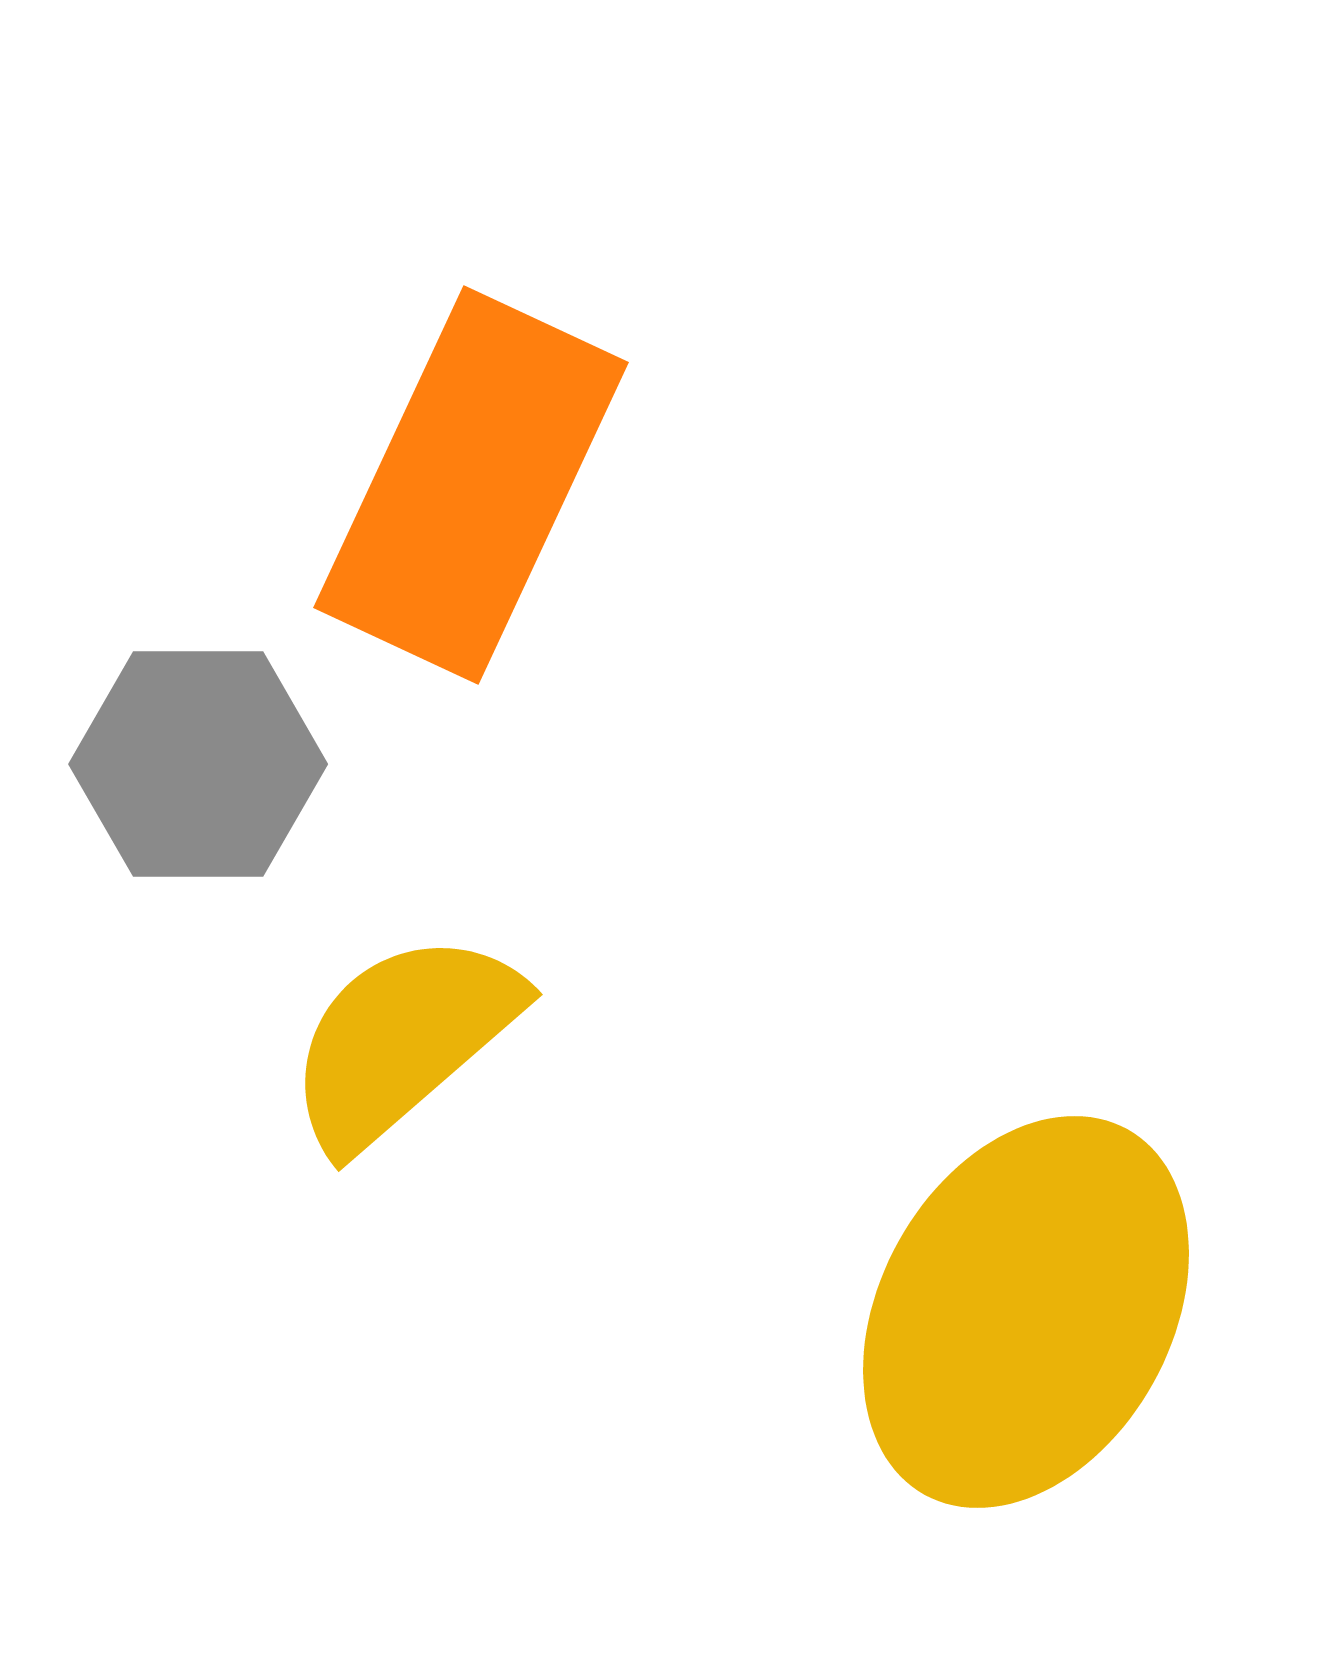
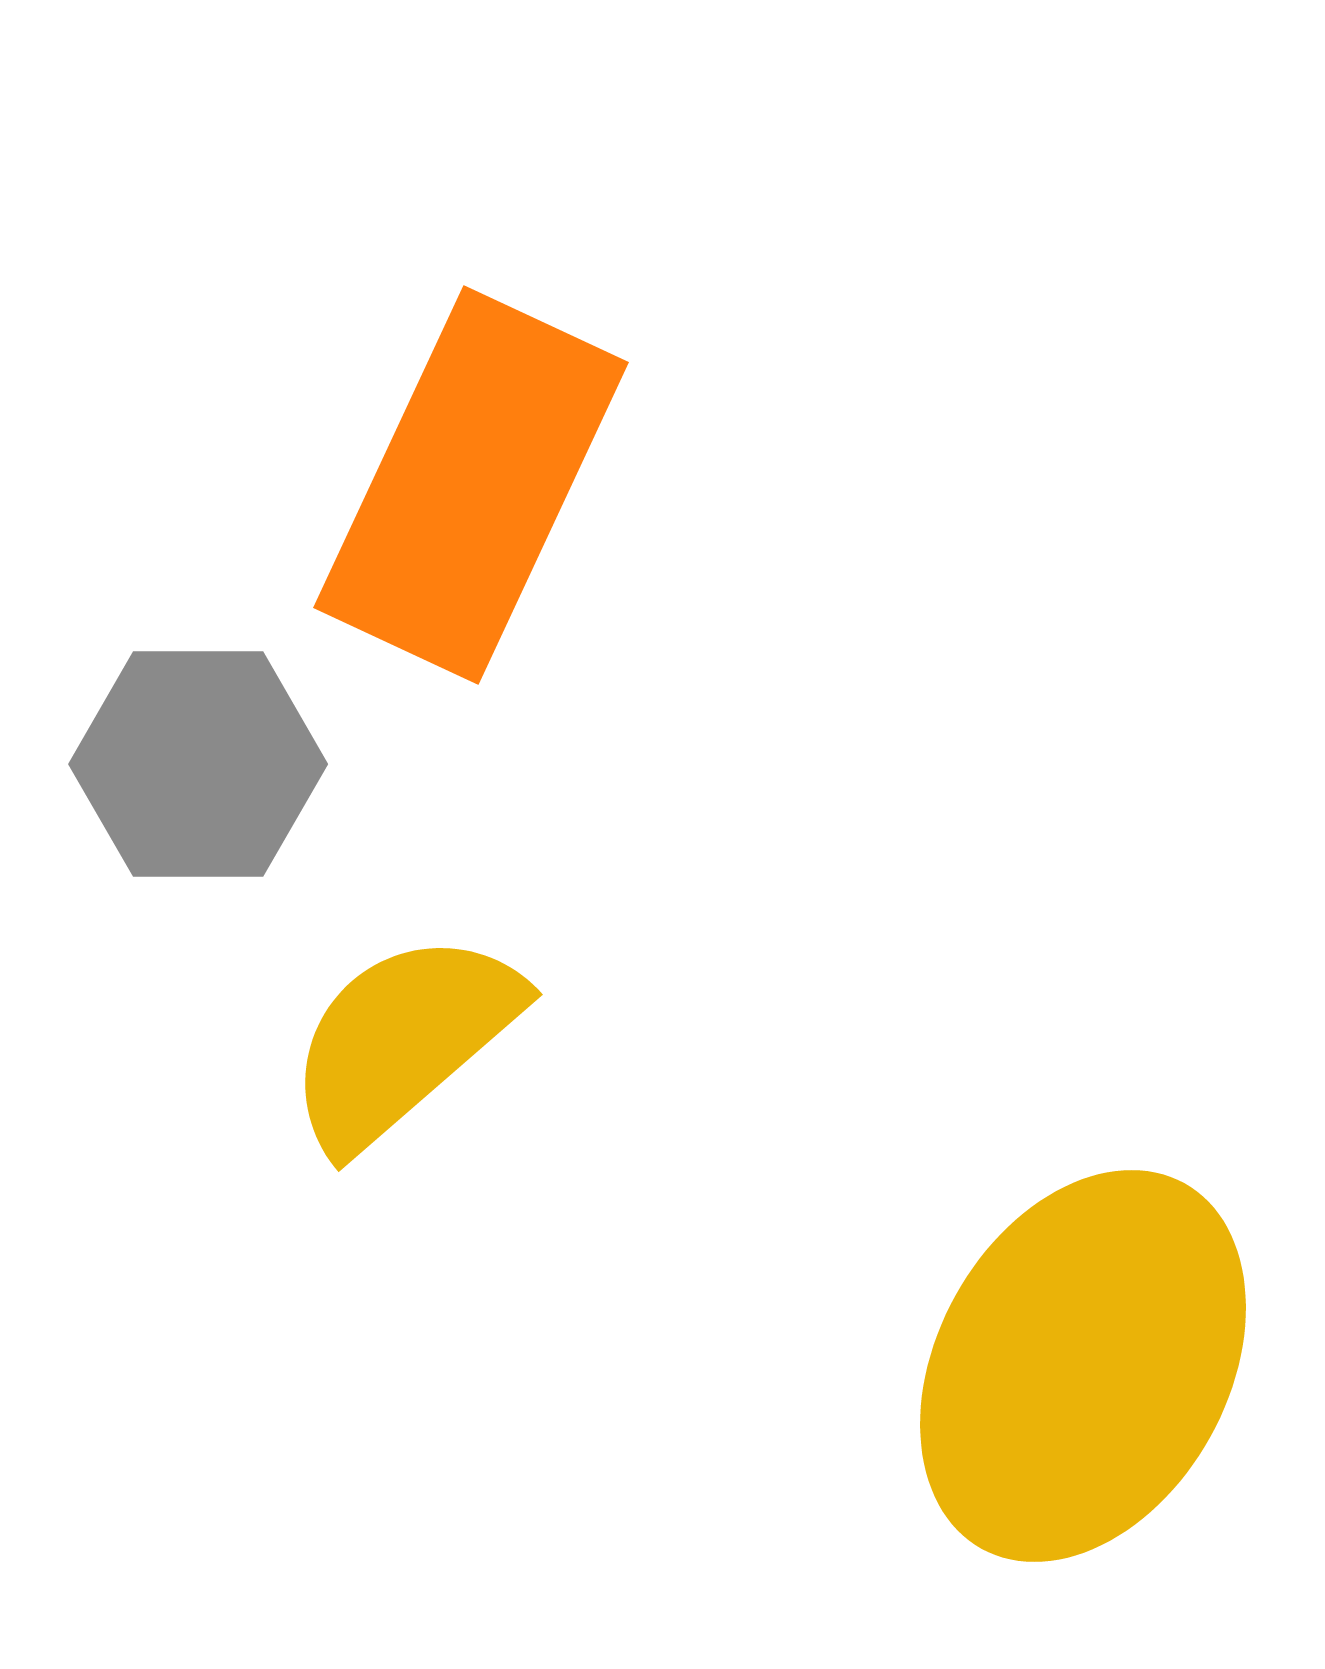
yellow ellipse: moved 57 px right, 54 px down
